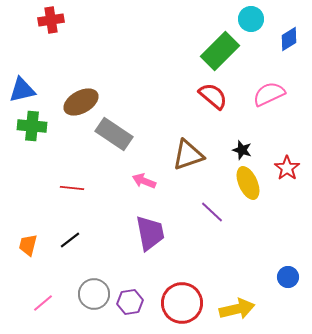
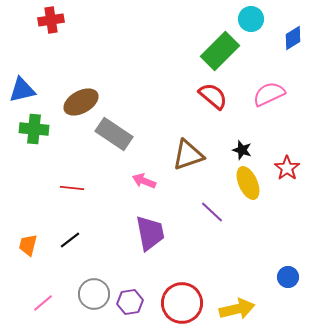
blue diamond: moved 4 px right, 1 px up
green cross: moved 2 px right, 3 px down
